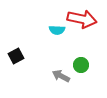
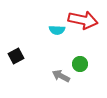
red arrow: moved 1 px right, 1 px down
green circle: moved 1 px left, 1 px up
